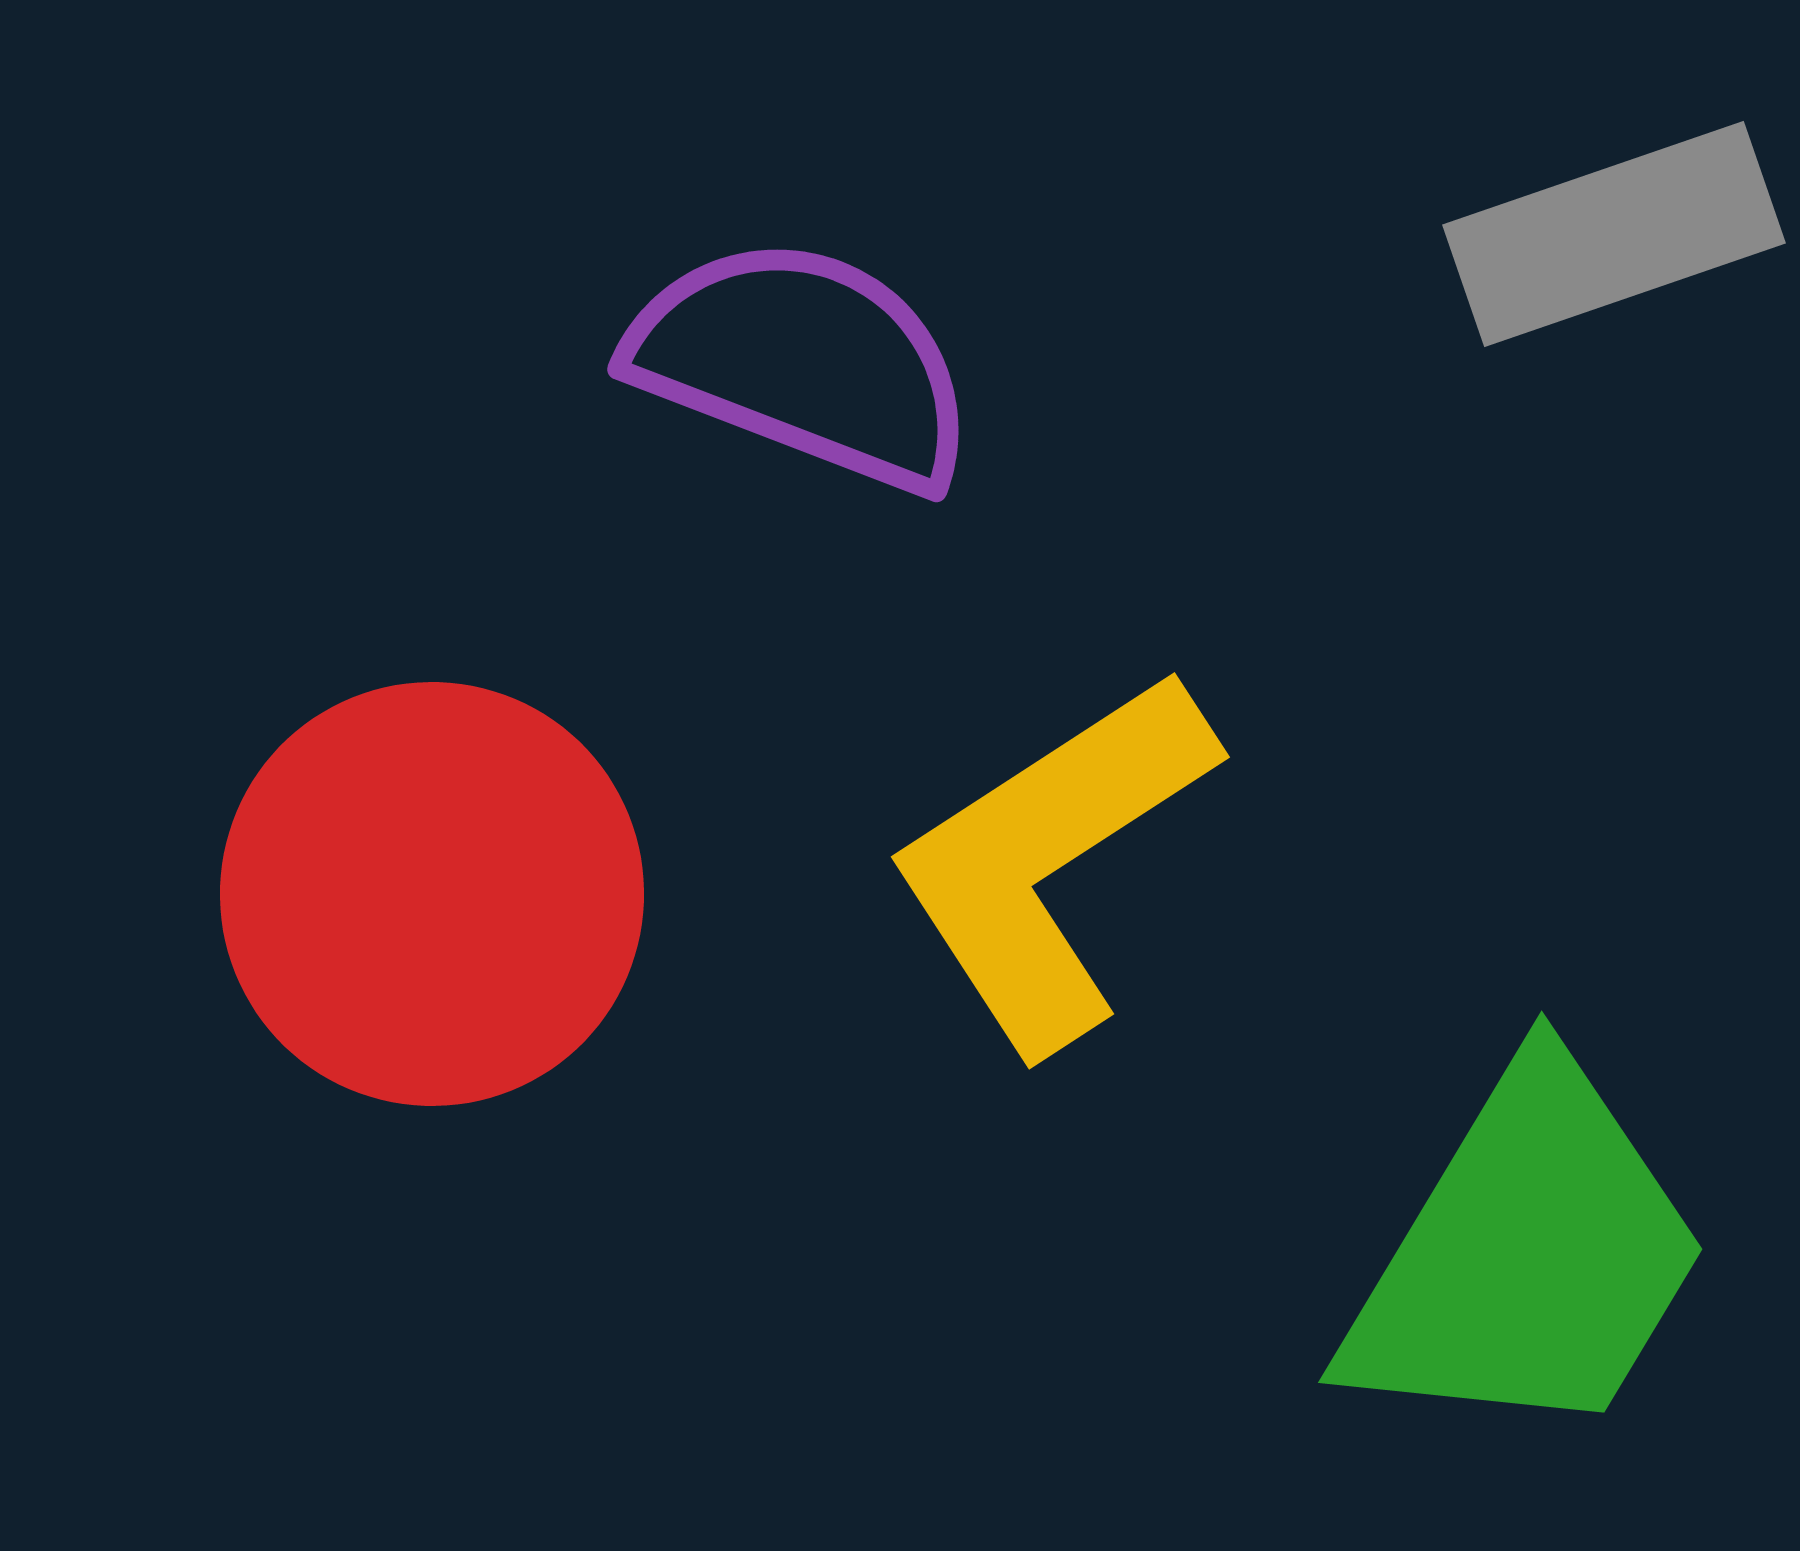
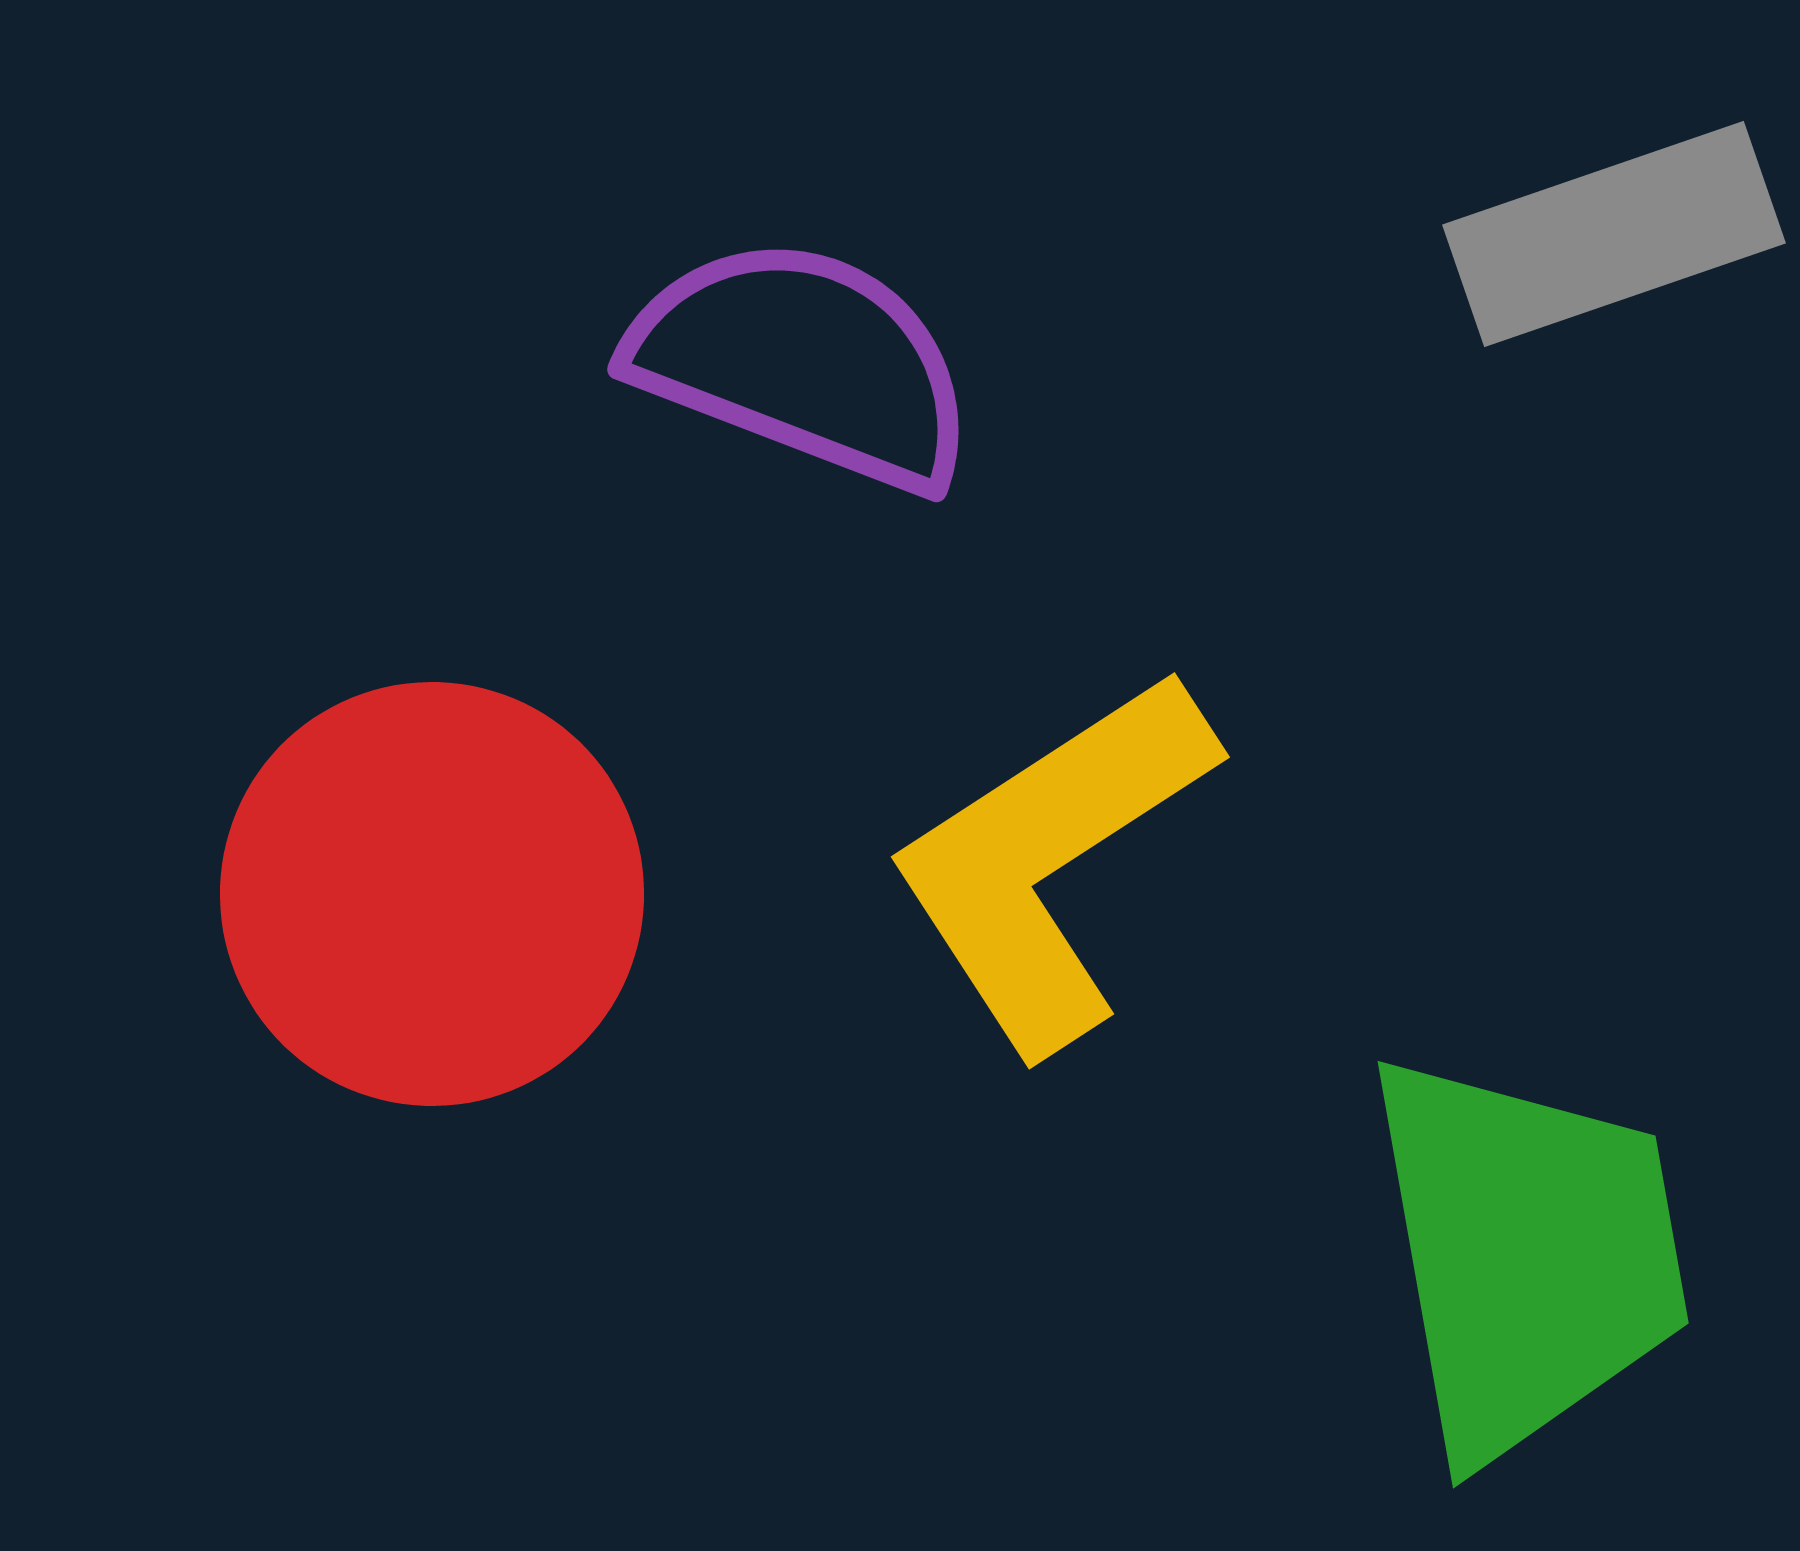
green trapezoid: rotated 41 degrees counterclockwise
